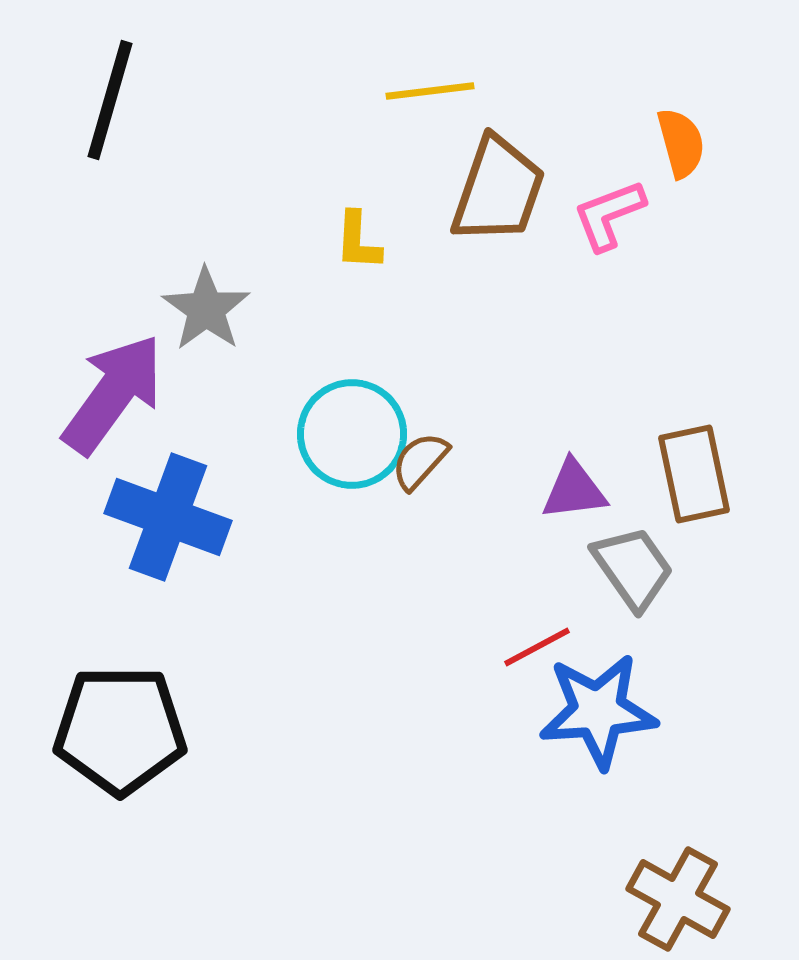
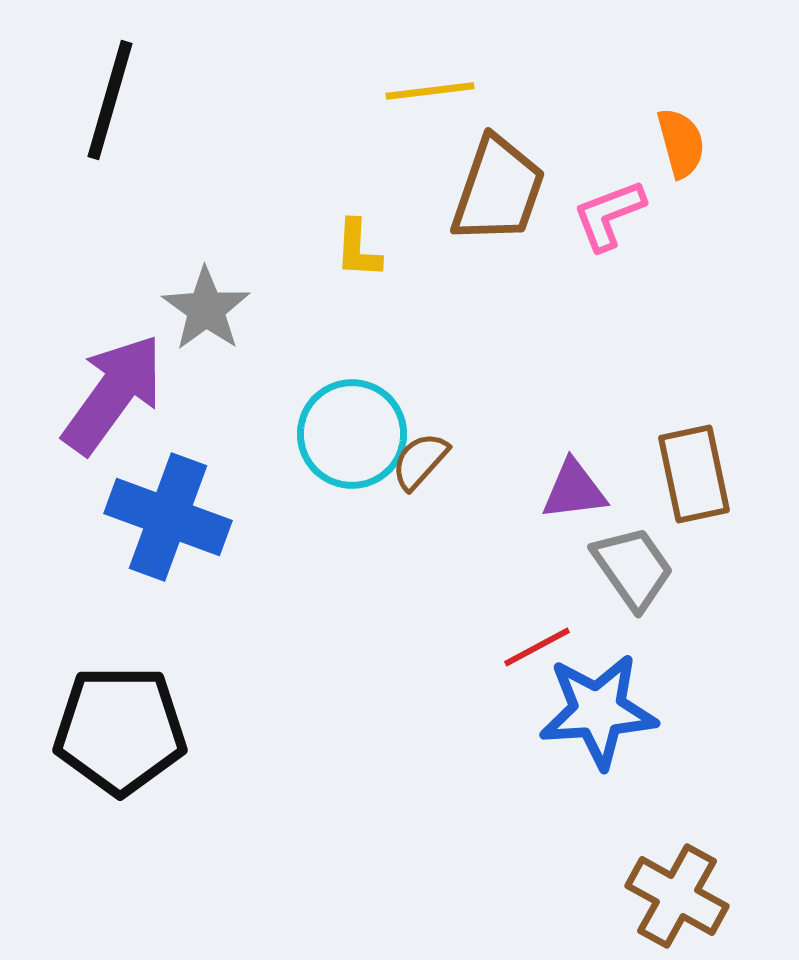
yellow L-shape: moved 8 px down
brown cross: moved 1 px left, 3 px up
